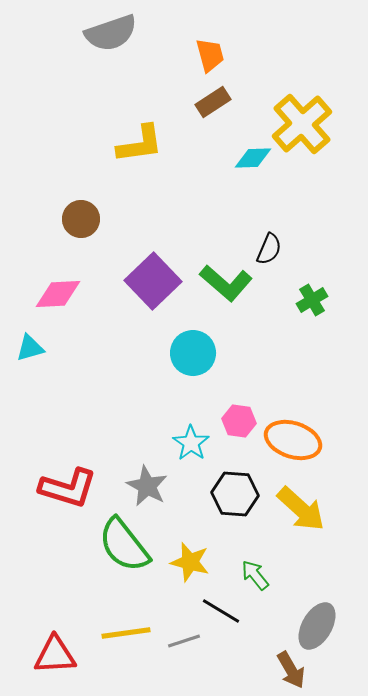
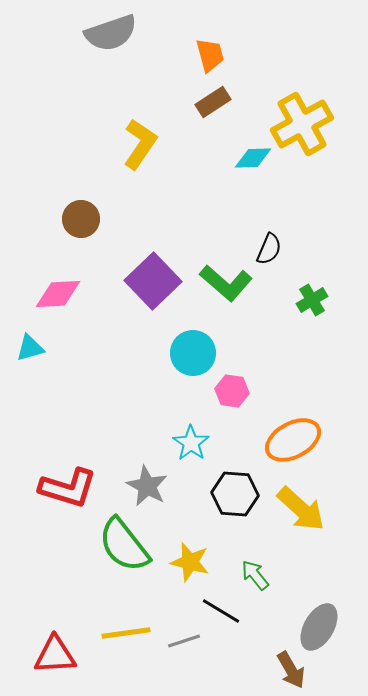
yellow cross: rotated 12 degrees clockwise
yellow L-shape: rotated 48 degrees counterclockwise
pink hexagon: moved 7 px left, 30 px up
orange ellipse: rotated 46 degrees counterclockwise
gray ellipse: moved 2 px right, 1 px down
